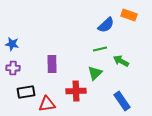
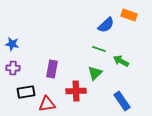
green line: moved 1 px left; rotated 32 degrees clockwise
purple rectangle: moved 5 px down; rotated 12 degrees clockwise
